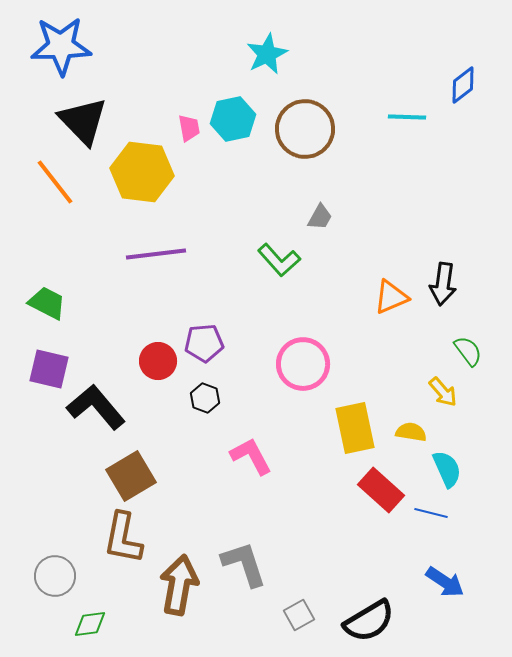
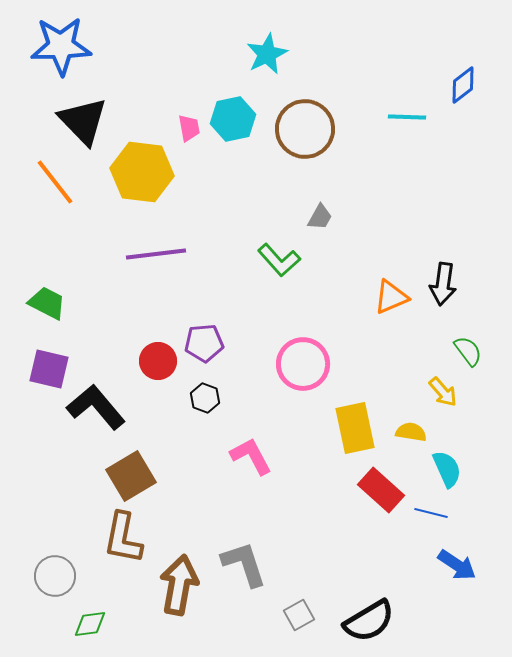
blue arrow: moved 12 px right, 17 px up
